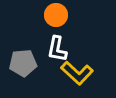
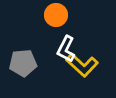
white L-shape: moved 9 px right; rotated 16 degrees clockwise
yellow L-shape: moved 5 px right, 8 px up
